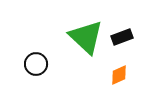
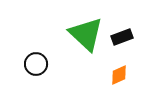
green triangle: moved 3 px up
